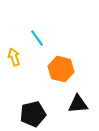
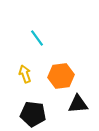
yellow arrow: moved 11 px right, 17 px down
orange hexagon: moved 7 px down; rotated 20 degrees counterclockwise
black pentagon: rotated 20 degrees clockwise
